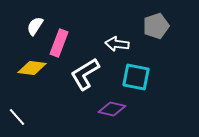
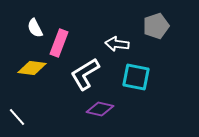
white semicircle: moved 2 px down; rotated 60 degrees counterclockwise
purple diamond: moved 12 px left
